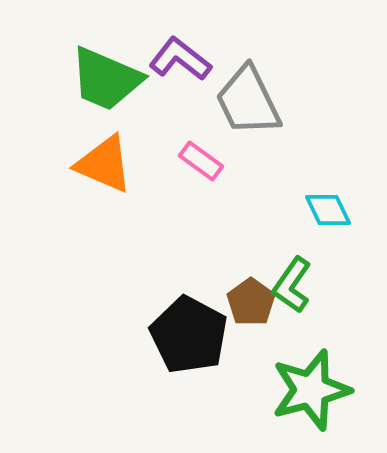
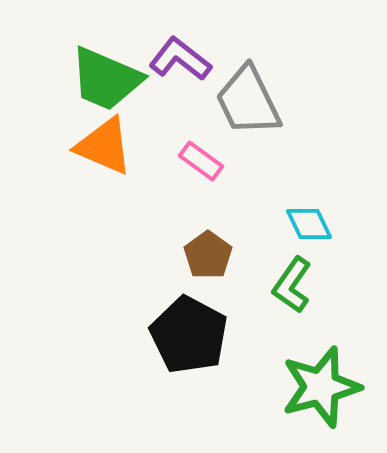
orange triangle: moved 18 px up
cyan diamond: moved 19 px left, 14 px down
brown pentagon: moved 43 px left, 47 px up
green star: moved 10 px right, 3 px up
